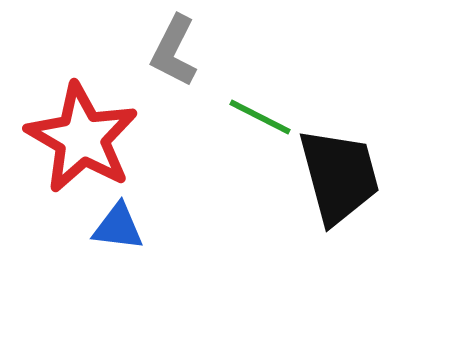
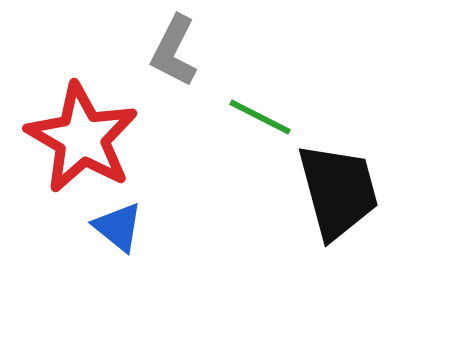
black trapezoid: moved 1 px left, 15 px down
blue triangle: rotated 32 degrees clockwise
